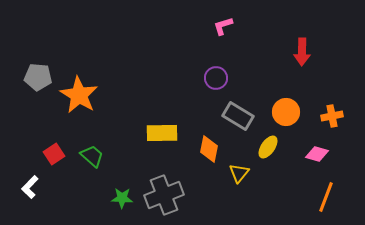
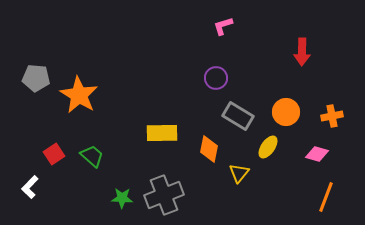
gray pentagon: moved 2 px left, 1 px down
